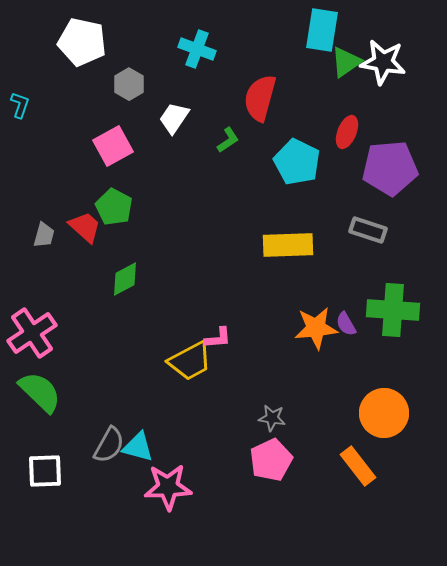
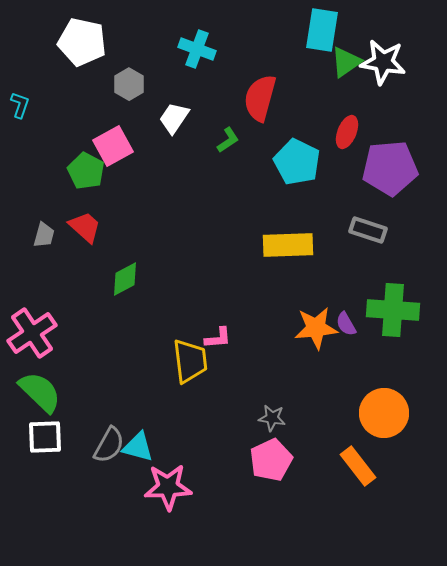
green pentagon: moved 28 px left, 36 px up
yellow trapezoid: rotated 69 degrees counterclockwise
white square: moved 34 px up
